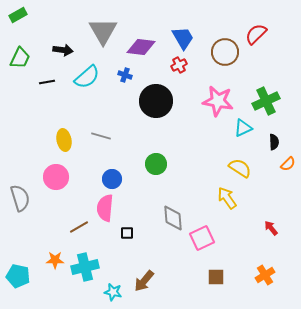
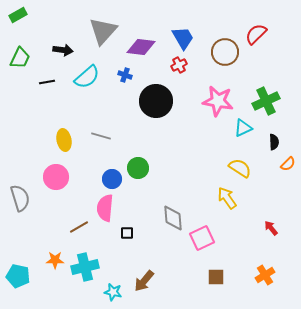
gray triangle: rotated 12 degrees clockwise
green circle: moved 18 px left, 4 px down
